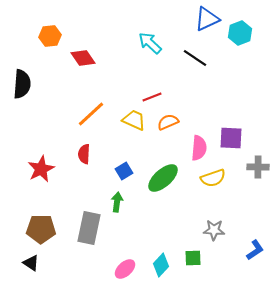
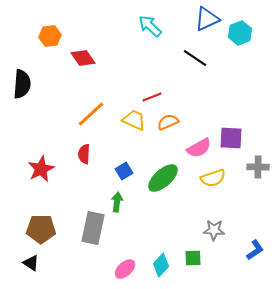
cyan arrow: moved 17 px up
pink semicircle: rotated 55 degrees clockwise
gray rectangle: moved 4 px right
